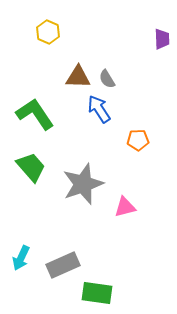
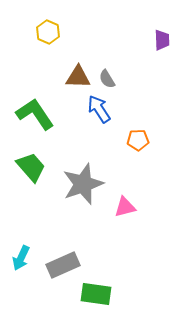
purple trapezoid: moved 1 px down
green rectangle: moved 1 px left, 1 px down
